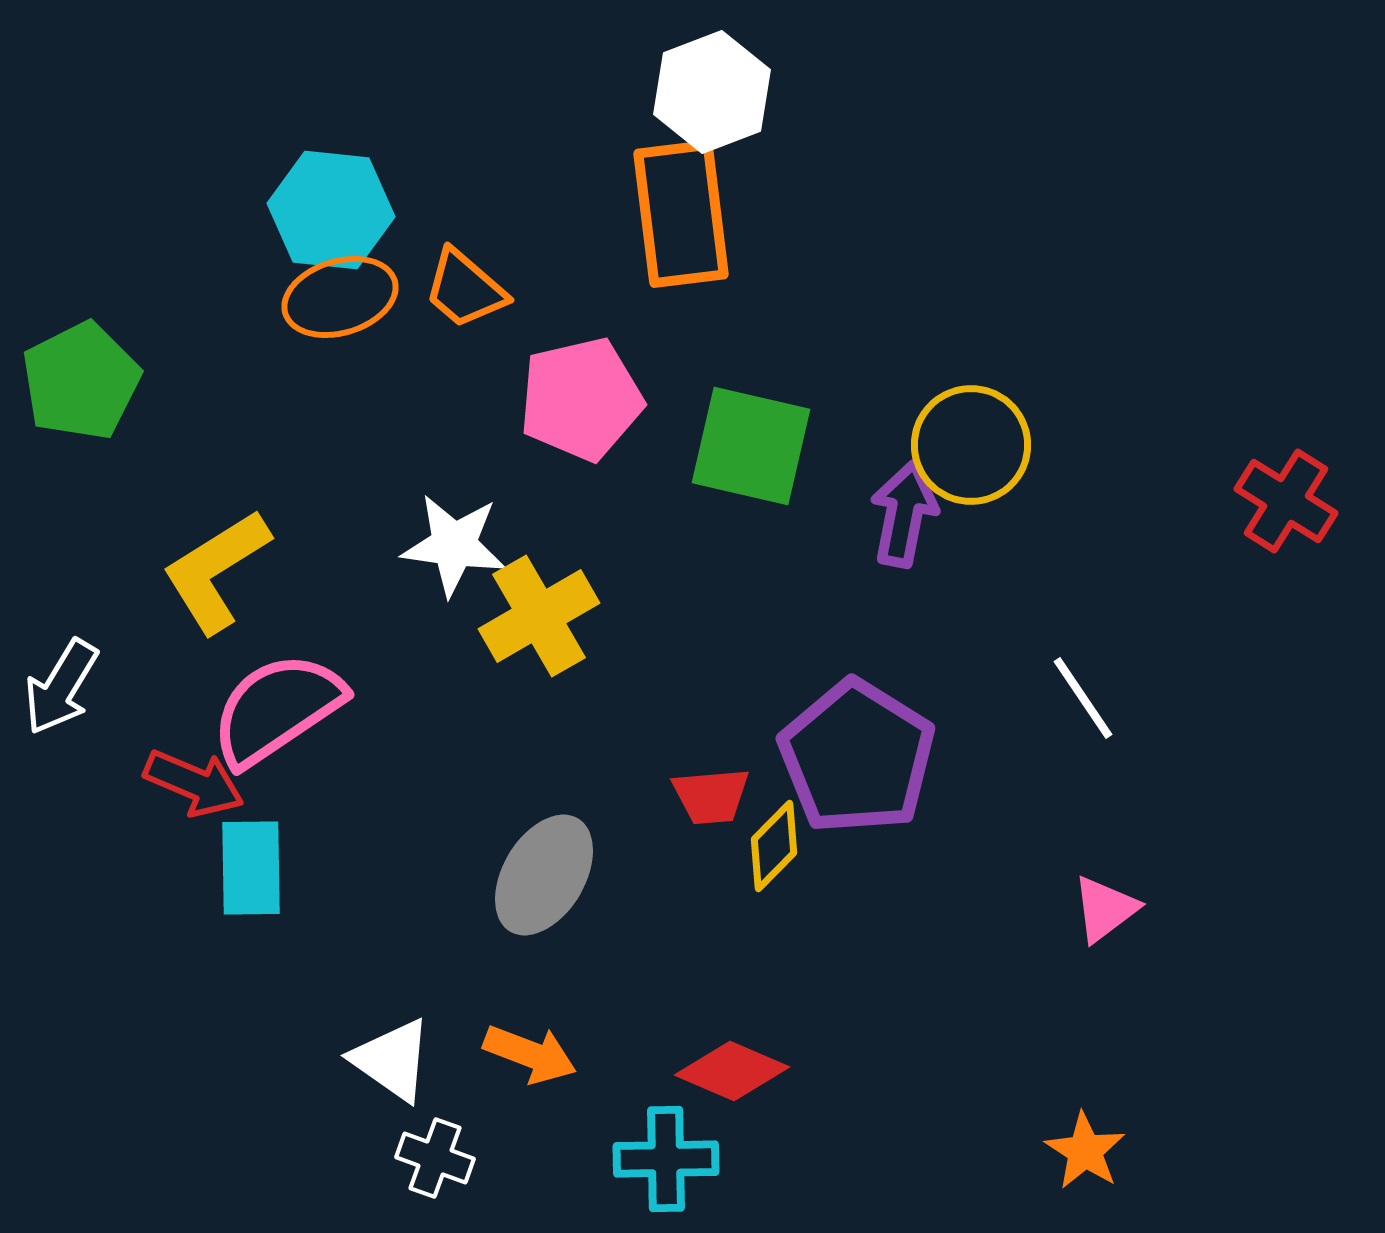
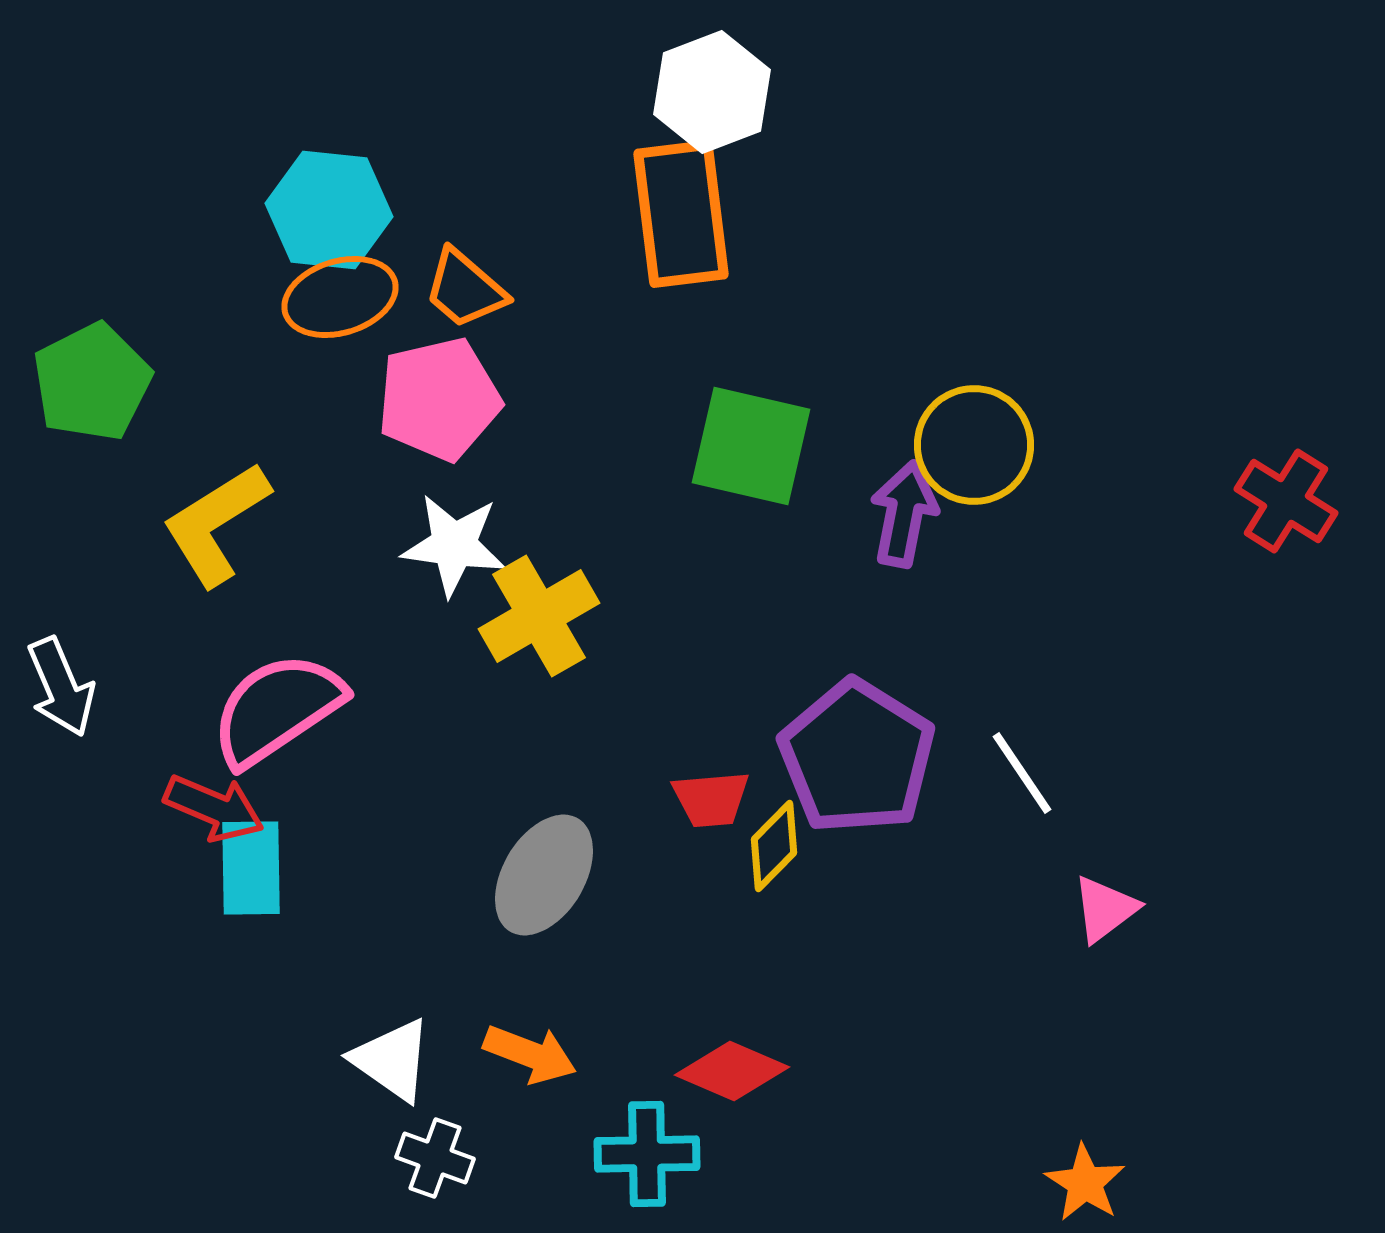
cyan hexagon: moved 2 px left
green pentagon: moved 11 px right, 1 px down
pink pentagon: moved 142 px left
yellow circle: moved 3 px right
yellow L-shape: moved 47 px up
white arrow: rotated 54 degrees counterclockwise
white line: moved 61 px left, 75 px down
red arrow: moved 20 px right, 25 px down
red trapezoid: moved 3 px down
orange star: moved 32 px down
cyan cross: moved 19 px left, 5 px up
